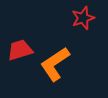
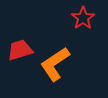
red star: rotated 15 degrees counterclockwise
